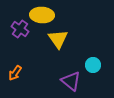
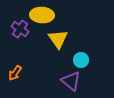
cyan circle: moved 12 px left, 5 px up
